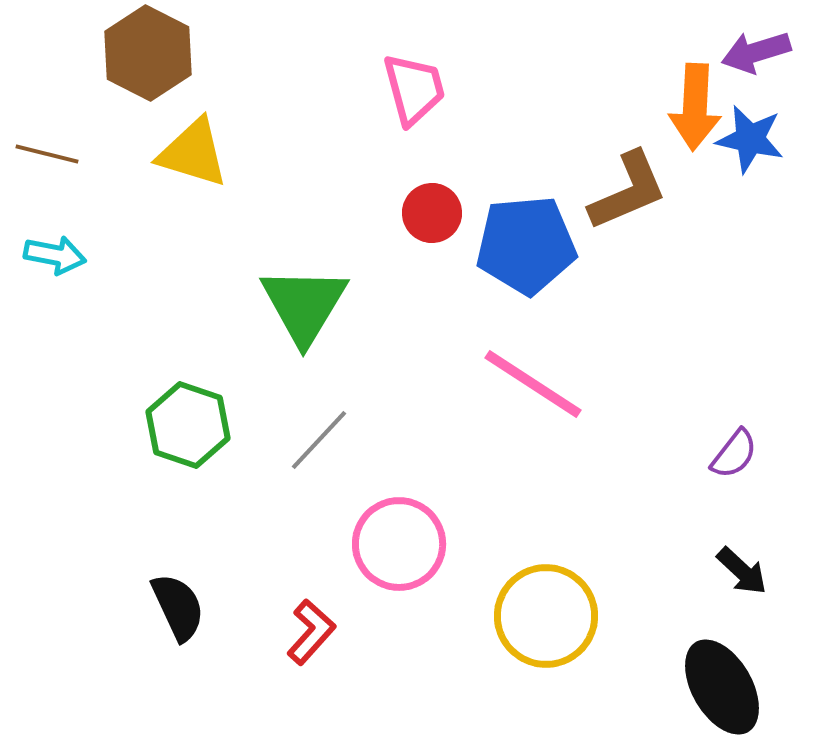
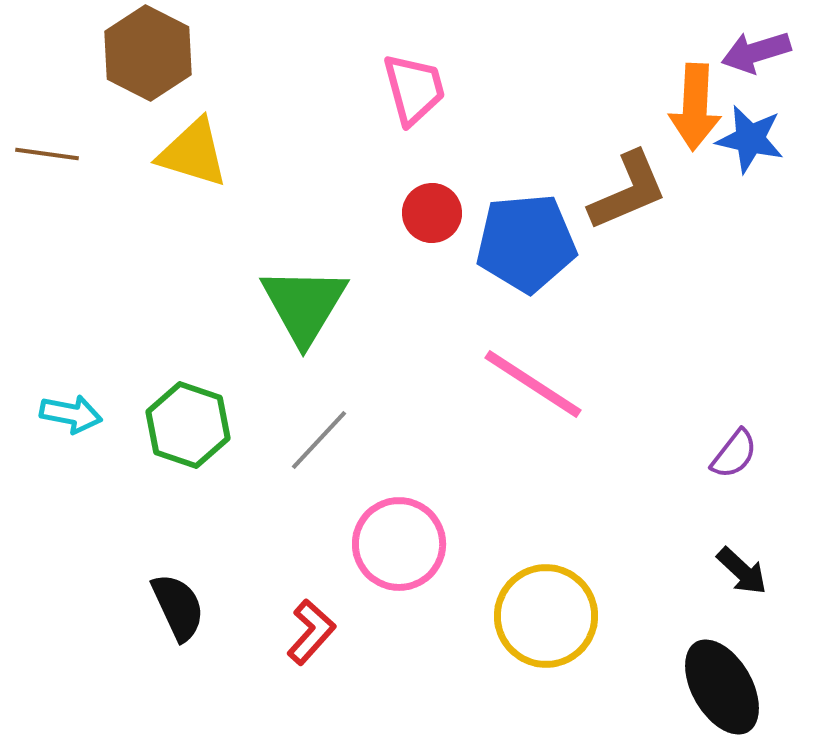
brown line: rotated 6 degrees counterclockwise
blue pentagon: moved 2 px up
cyan arrow: moved 16 px right, 159 px down
